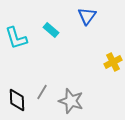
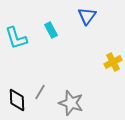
cyan rectangle: rotated 21 degrees clockwise
gray line: moved 2 px left
gray star: moved 2 px down
